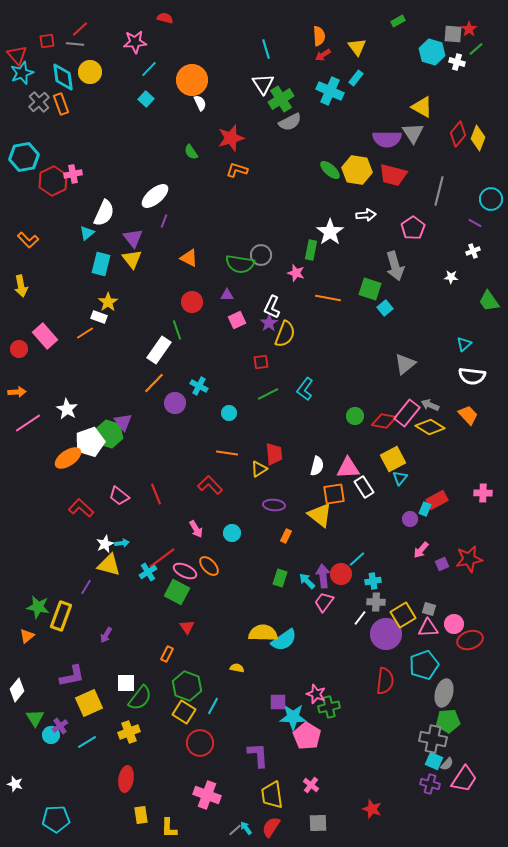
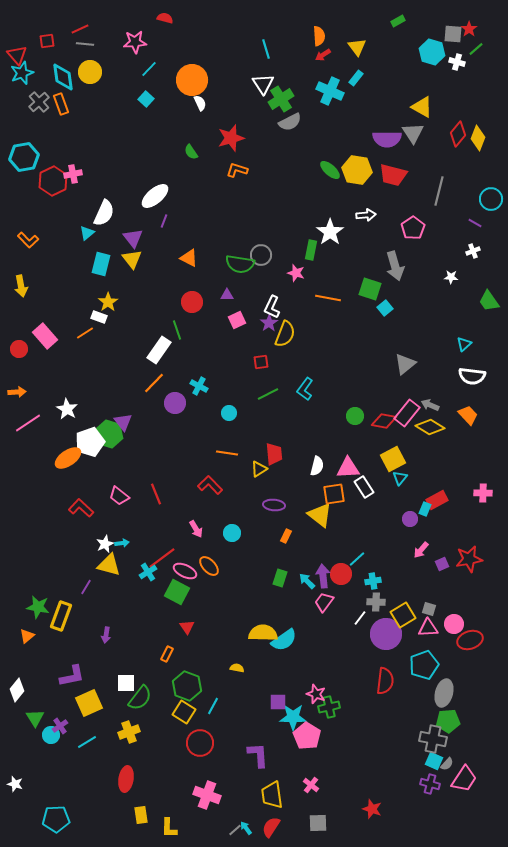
red line at (80, 29): rotated 18 degrees clockwise
gray line at (75, 44): moved 10 px right
purple arrow at (106, 635): rotated 21 degrees counterclockwise
